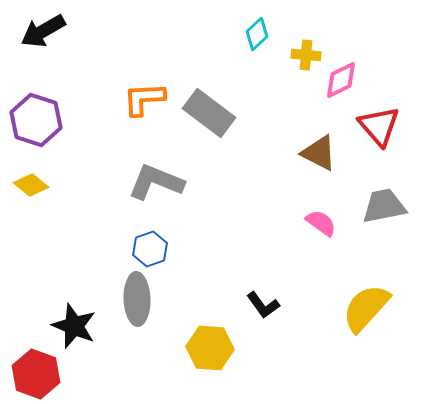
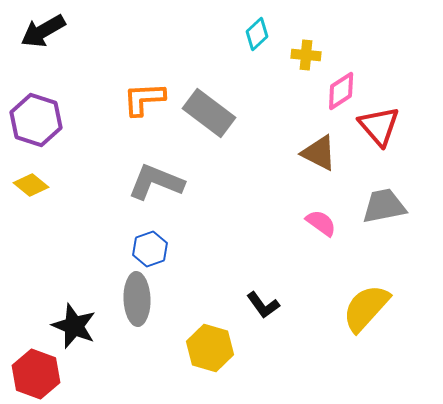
pink diamond: moved 11 px down; rotated 6 degrees counterclockwise
yellow hexagon: rotated 12 degrees clockwise
